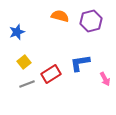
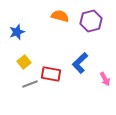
blue L-shape: rotated 35 degrees counterclockwise
red rectangle: rotated 42 degrees clockwise
gray line: moved 3 px right
